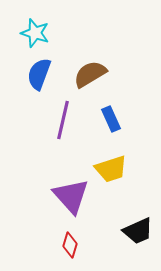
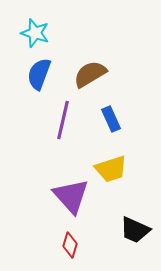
black trapezoid: moved 3 px left, 1 px up; rotated 48 degrees clockwise
